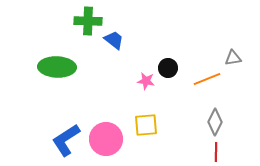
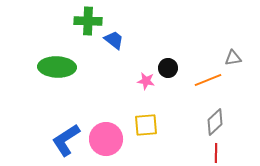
orange line: moved 1 px right, 1 px down
gray diamond: rotated 20 degrees clockwise
red line: moved 1 px down
